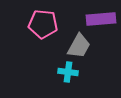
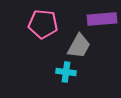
purple rectangle: moved 1 px right
cyan cross: moved 2 px left
